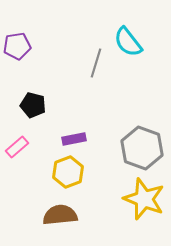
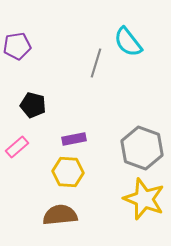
yellow hexagon: rotated 24 degrees clockwise
